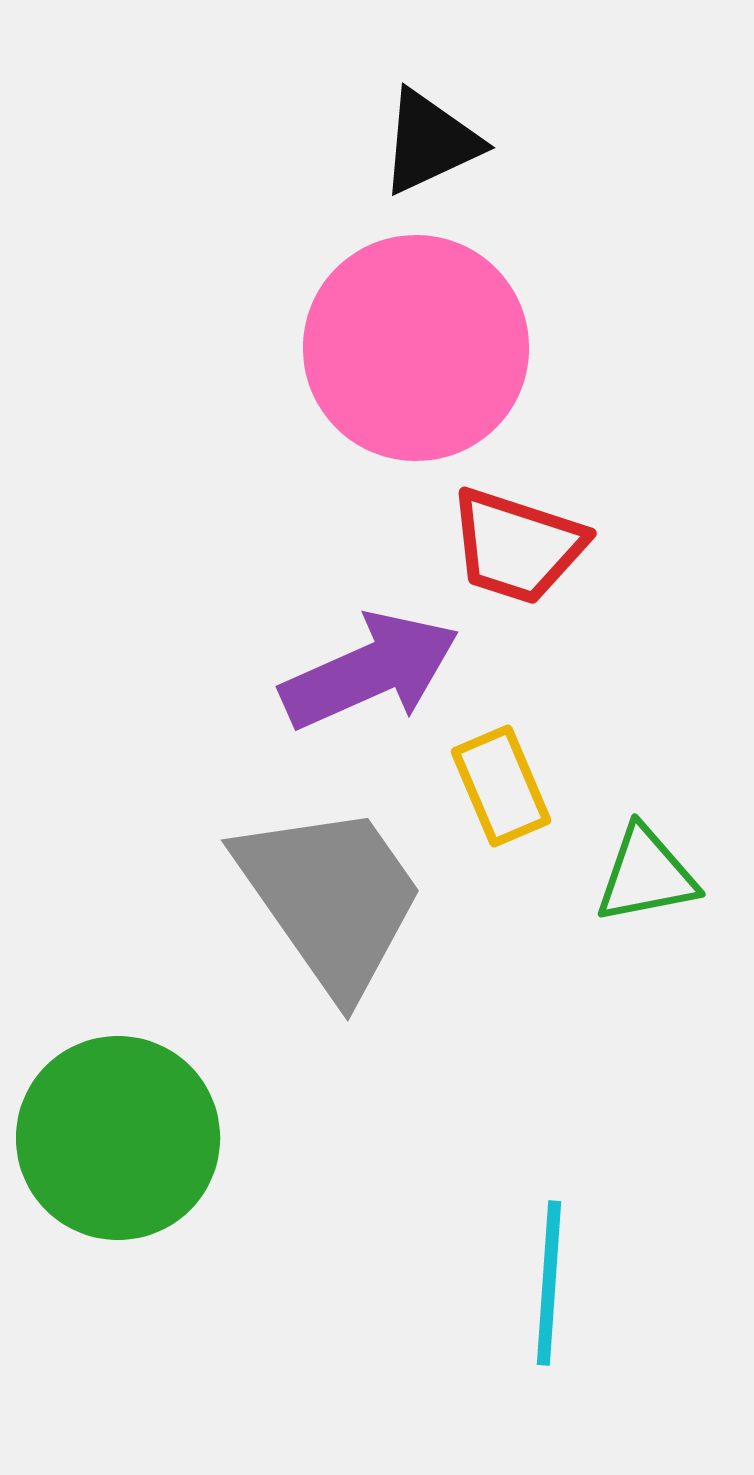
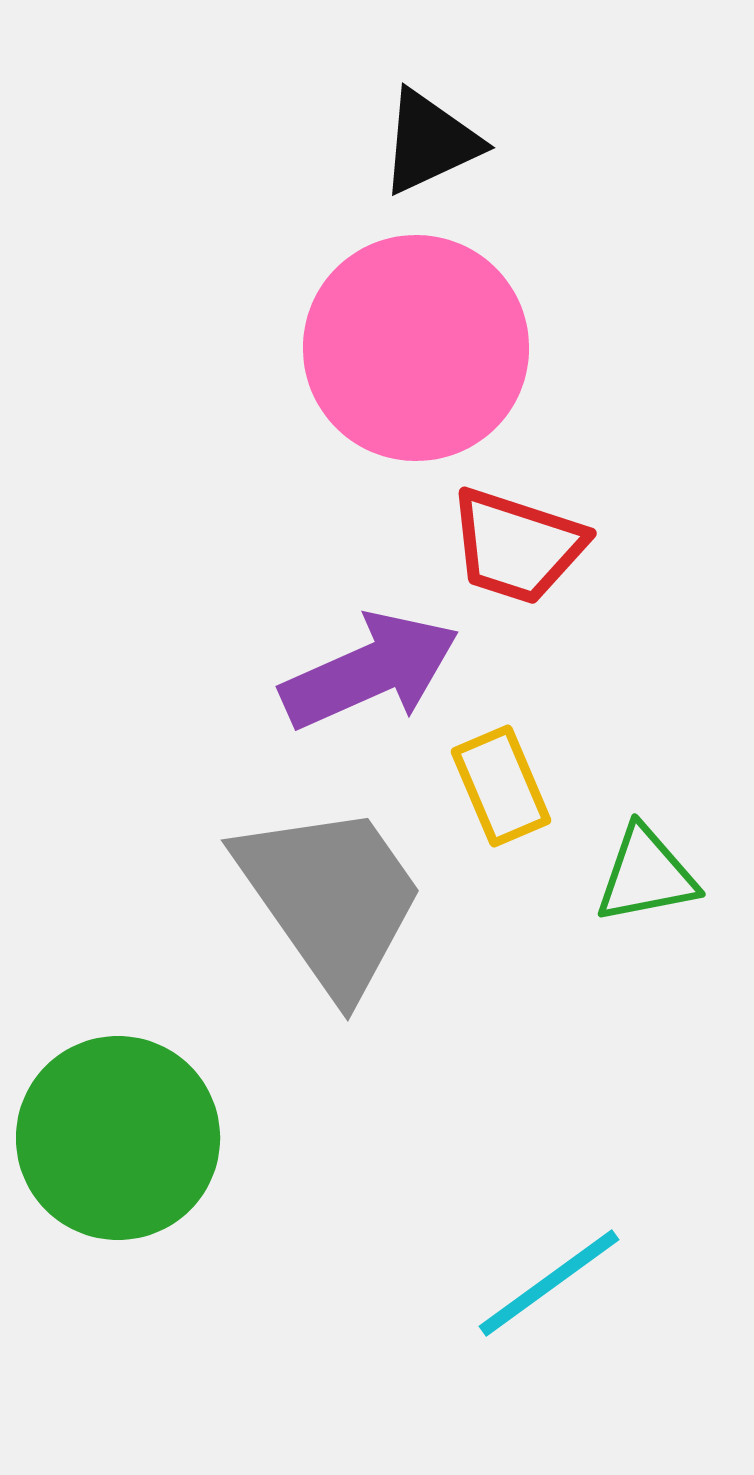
cyan line: rotated 50 degrees clockwise
